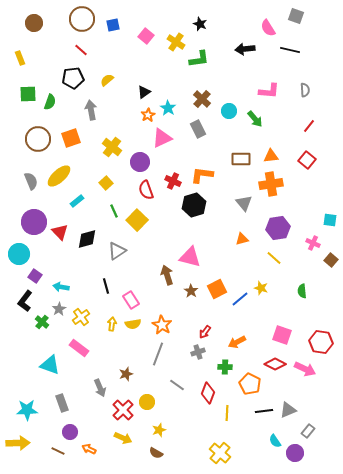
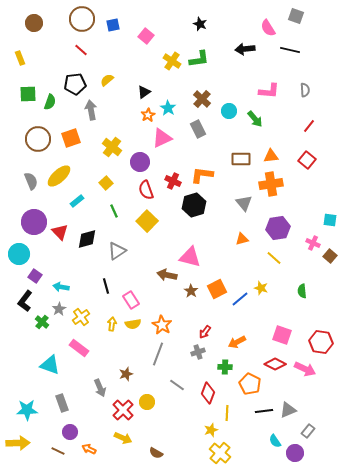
yellow cross at (176, 42): moved 4 px left, 19 px down
black pentagon at (73, 78): moved 2 px right, 6 px down
yellow square at (137, 220): moved 10 px right, 1 px down
brown square at (331, 260): moved 1 px left, 4 px up
brown arrow at (167, 275): rotated 60 degrees counterclockwise
yellow star at (159, 430): moved 52 px right
